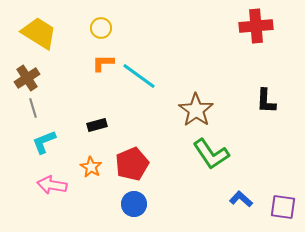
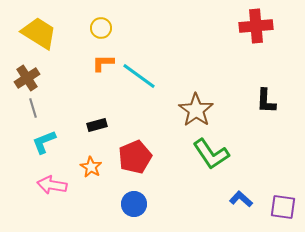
red pentagon: moved 3 px right, 7 px up
